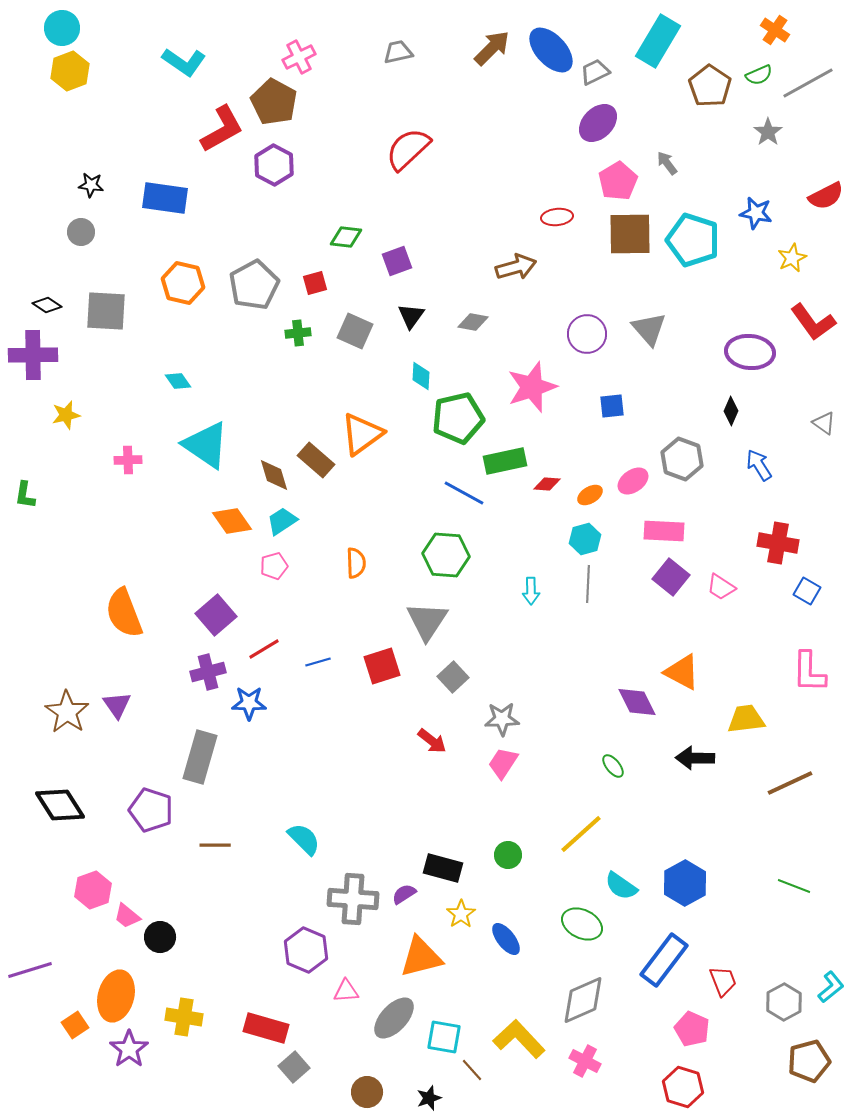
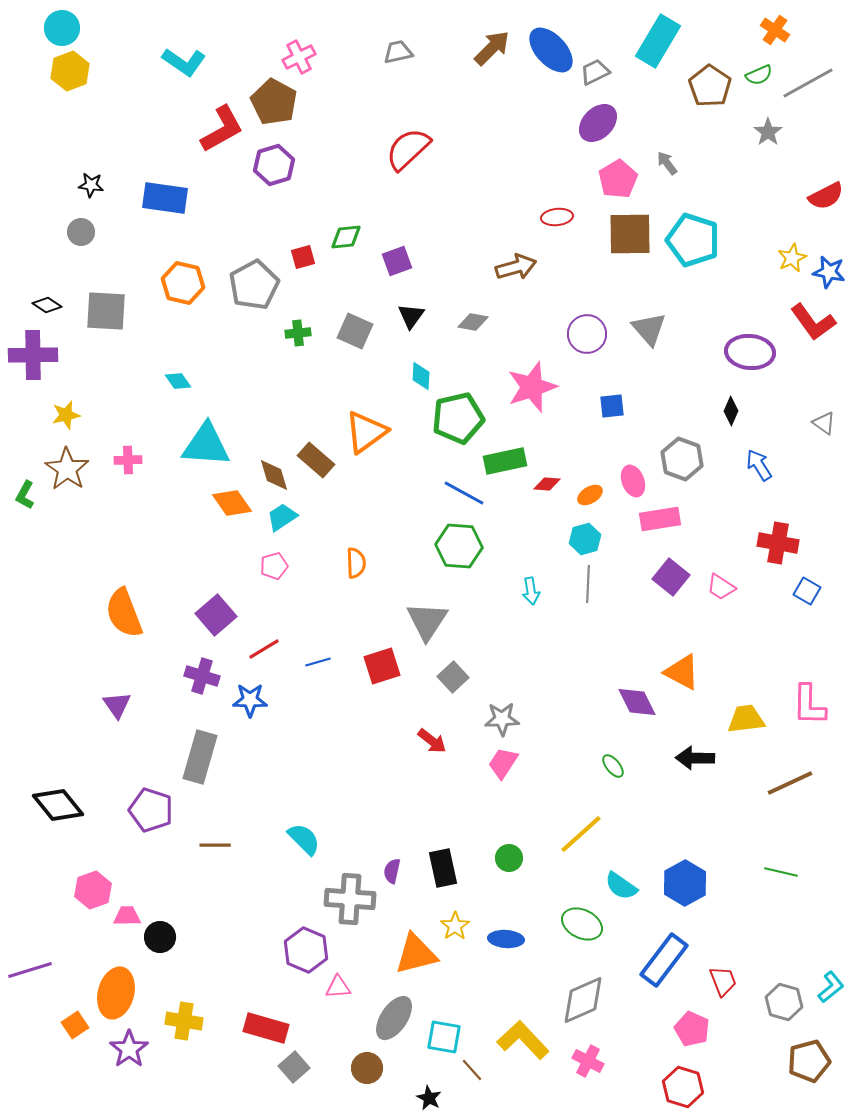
purple hexagon at (274, 165): rotated 15 degrees clockwise
pink pentagon at (618, 181): moved 2 px up
blue star at (756, 213): moved 73 px right, 59 px down
green diamond at (346, 237): rotated 12 degrees counterclockwise
red square at (315, 283): moved 12 px left, 26 px up
orange triangle at (362, 434): moved 4 px right, 2 px up
cyan triangle at (206, 445): rotated 30 degrees counterclockwise
pink ellipse at (633, 481): rotated 76 degrees counterclockwise
green L-shape at (25, 495): rotated 20 degrees clockwise
orange diamond at (232, 521): moved 18 px up
cyan trapezoid at (282, 521): moved 4 px up
pink rectangle at (664, 531): moved 4 px left, 12 px up; rotated 12 degrees counterclockwise
green hexagon at (446, 555): moved 13 px right, 9 px up
cyan arrow at (531, 591): rotated 8 degrees counterclockwise
purple cross at (208, 672): moved 6 px left, 4 px down; rotated 32 degrees clockwise
pink L-shape at (809, 672): moved 33 px down
blue star at (249, 703): moved 1 px right, 3 px up
brown star at (67, 712): moved 243 px up
black diamond at (60, 805): moved 2 px left; rotated 6 degrees counterclockwise
green circle at (508, 855): moved 1 px right, 3 px down
black rectangle at (443, 868): rotated 63 degrees clockwise
green line at (794, 886): moved 13 px left, 14 px up; rotated 8 degrees counterclockwise
purple semicircle at (404, 894): moved 12 px left, 23 px up; rotated 45 degrees counterclockwise
gray cross at (353, 899): moved 3 px left
yellow star at (461, 914): moved 6 px left, 12 px down
pink trapezoid at (127, 916): rotated 140 degrees clockwise
blue ellipse at (506, 939): rotated 48 degrees counterclockwise
orange triangle at (421, 957): moved 5 px left, 3 px up
pink triangle at (346, 991): moved 8 px left, 4 px up
orange ellipse at (116, 996): moved 3 px up
gray hexagon at (784, 1002): rotated 15 degrees counterclockwise
yellow cross at (184, 1017): moved 4 px down
gray ellipse at (394, 1018): rotated 9 degrees counterclockwise
yellow L-shape at (519, 1039): moved 4 px right, 1 px down
pink cross at (585, 1061): moved 3 px right
brown circle at (367, 1092): moved 24 px up
black star at (429, 1098): rotated 25 degrees counterclockwise
